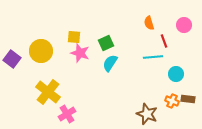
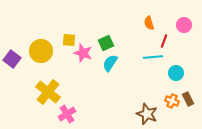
yellow square: moved 5 px left, 3 px down
red line: rotated 40 degrees clockwise
pink star: moved 3 px right
cyan circle: moved 1 px up
brown rectangle: rotated 56 degrees clockwise
